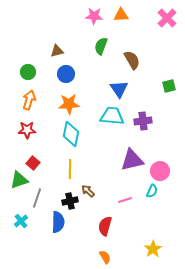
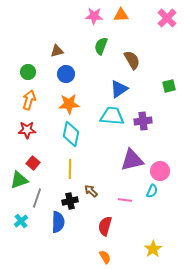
blue triangle: rotated 30 degrees clockwise
brown arrow: moved 3 px right
pink line: rotated 24 degrees clockwise
